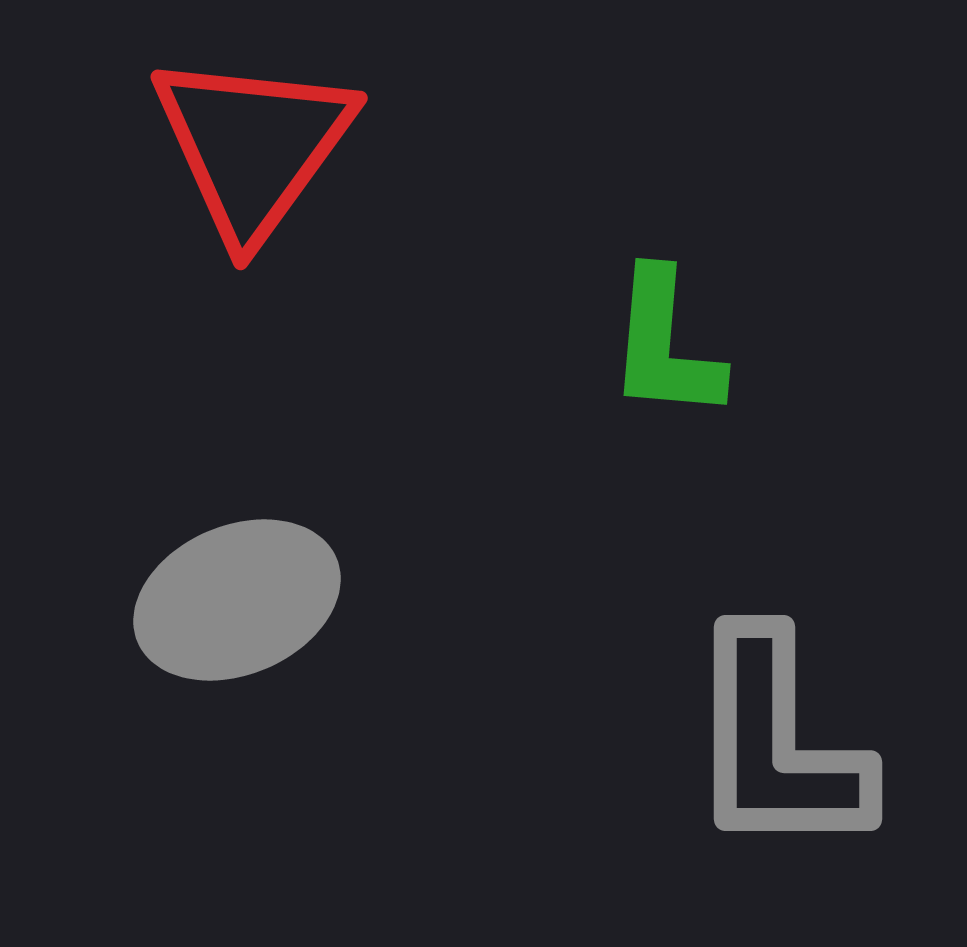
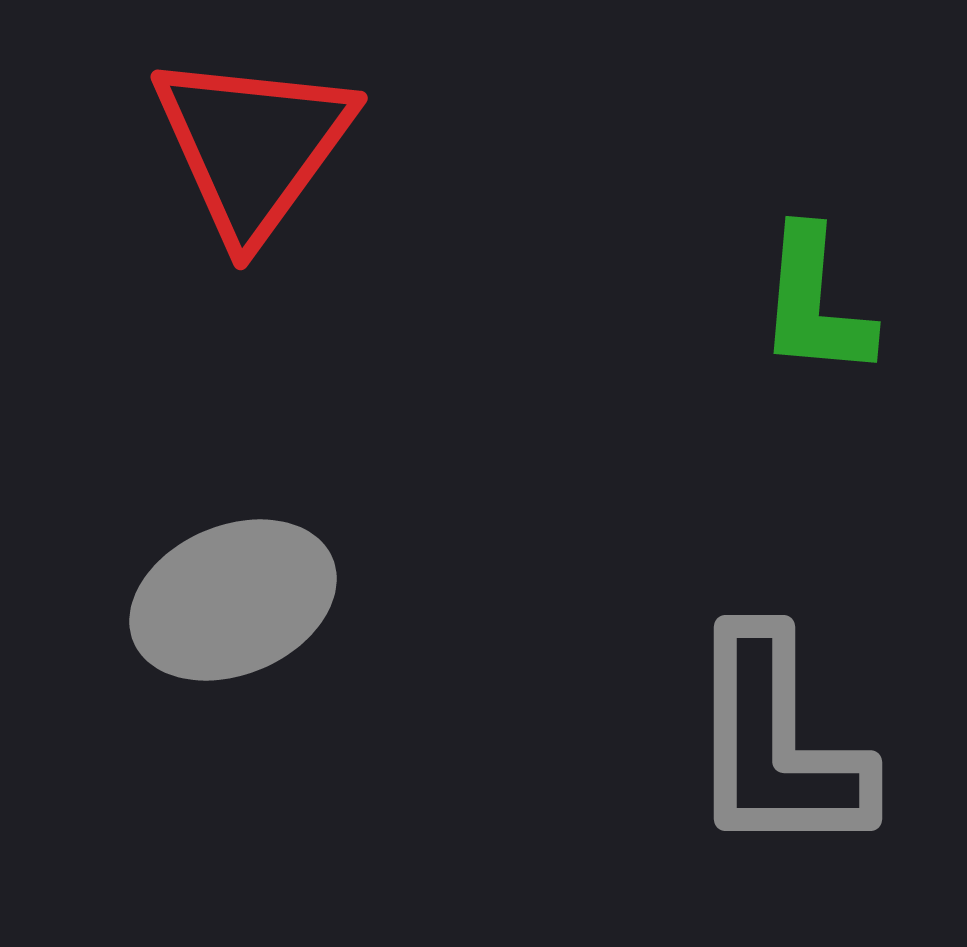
green L-shape: moved 150 px right, 42 px up
gray ellipse: moved 4 px left
